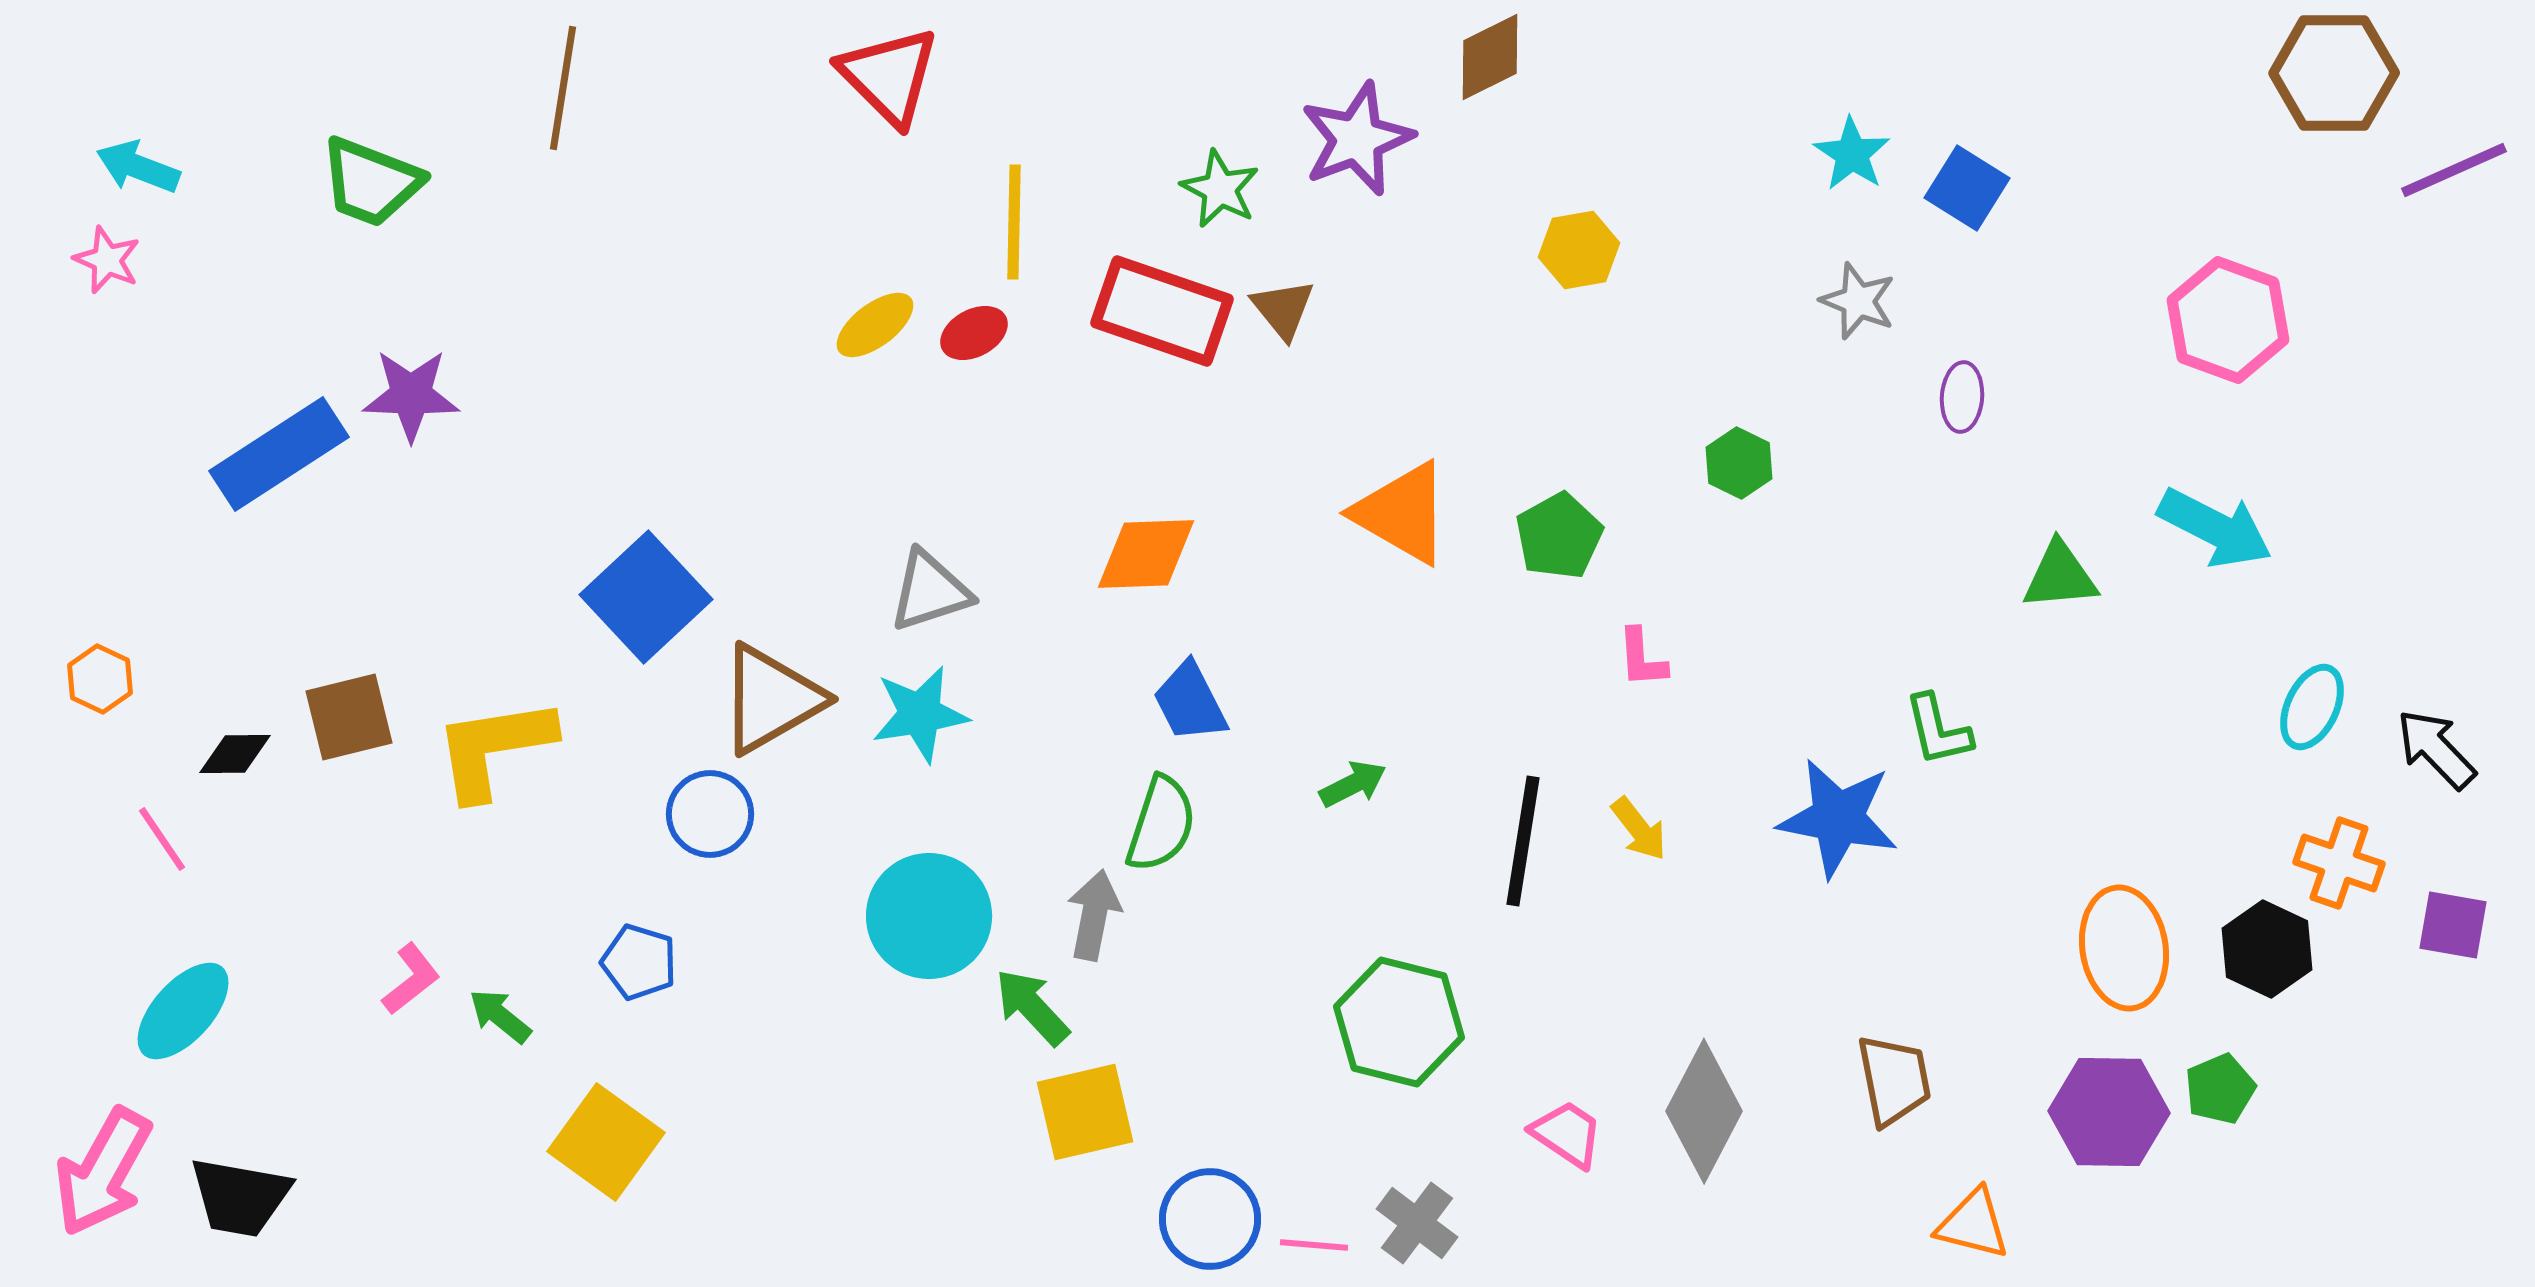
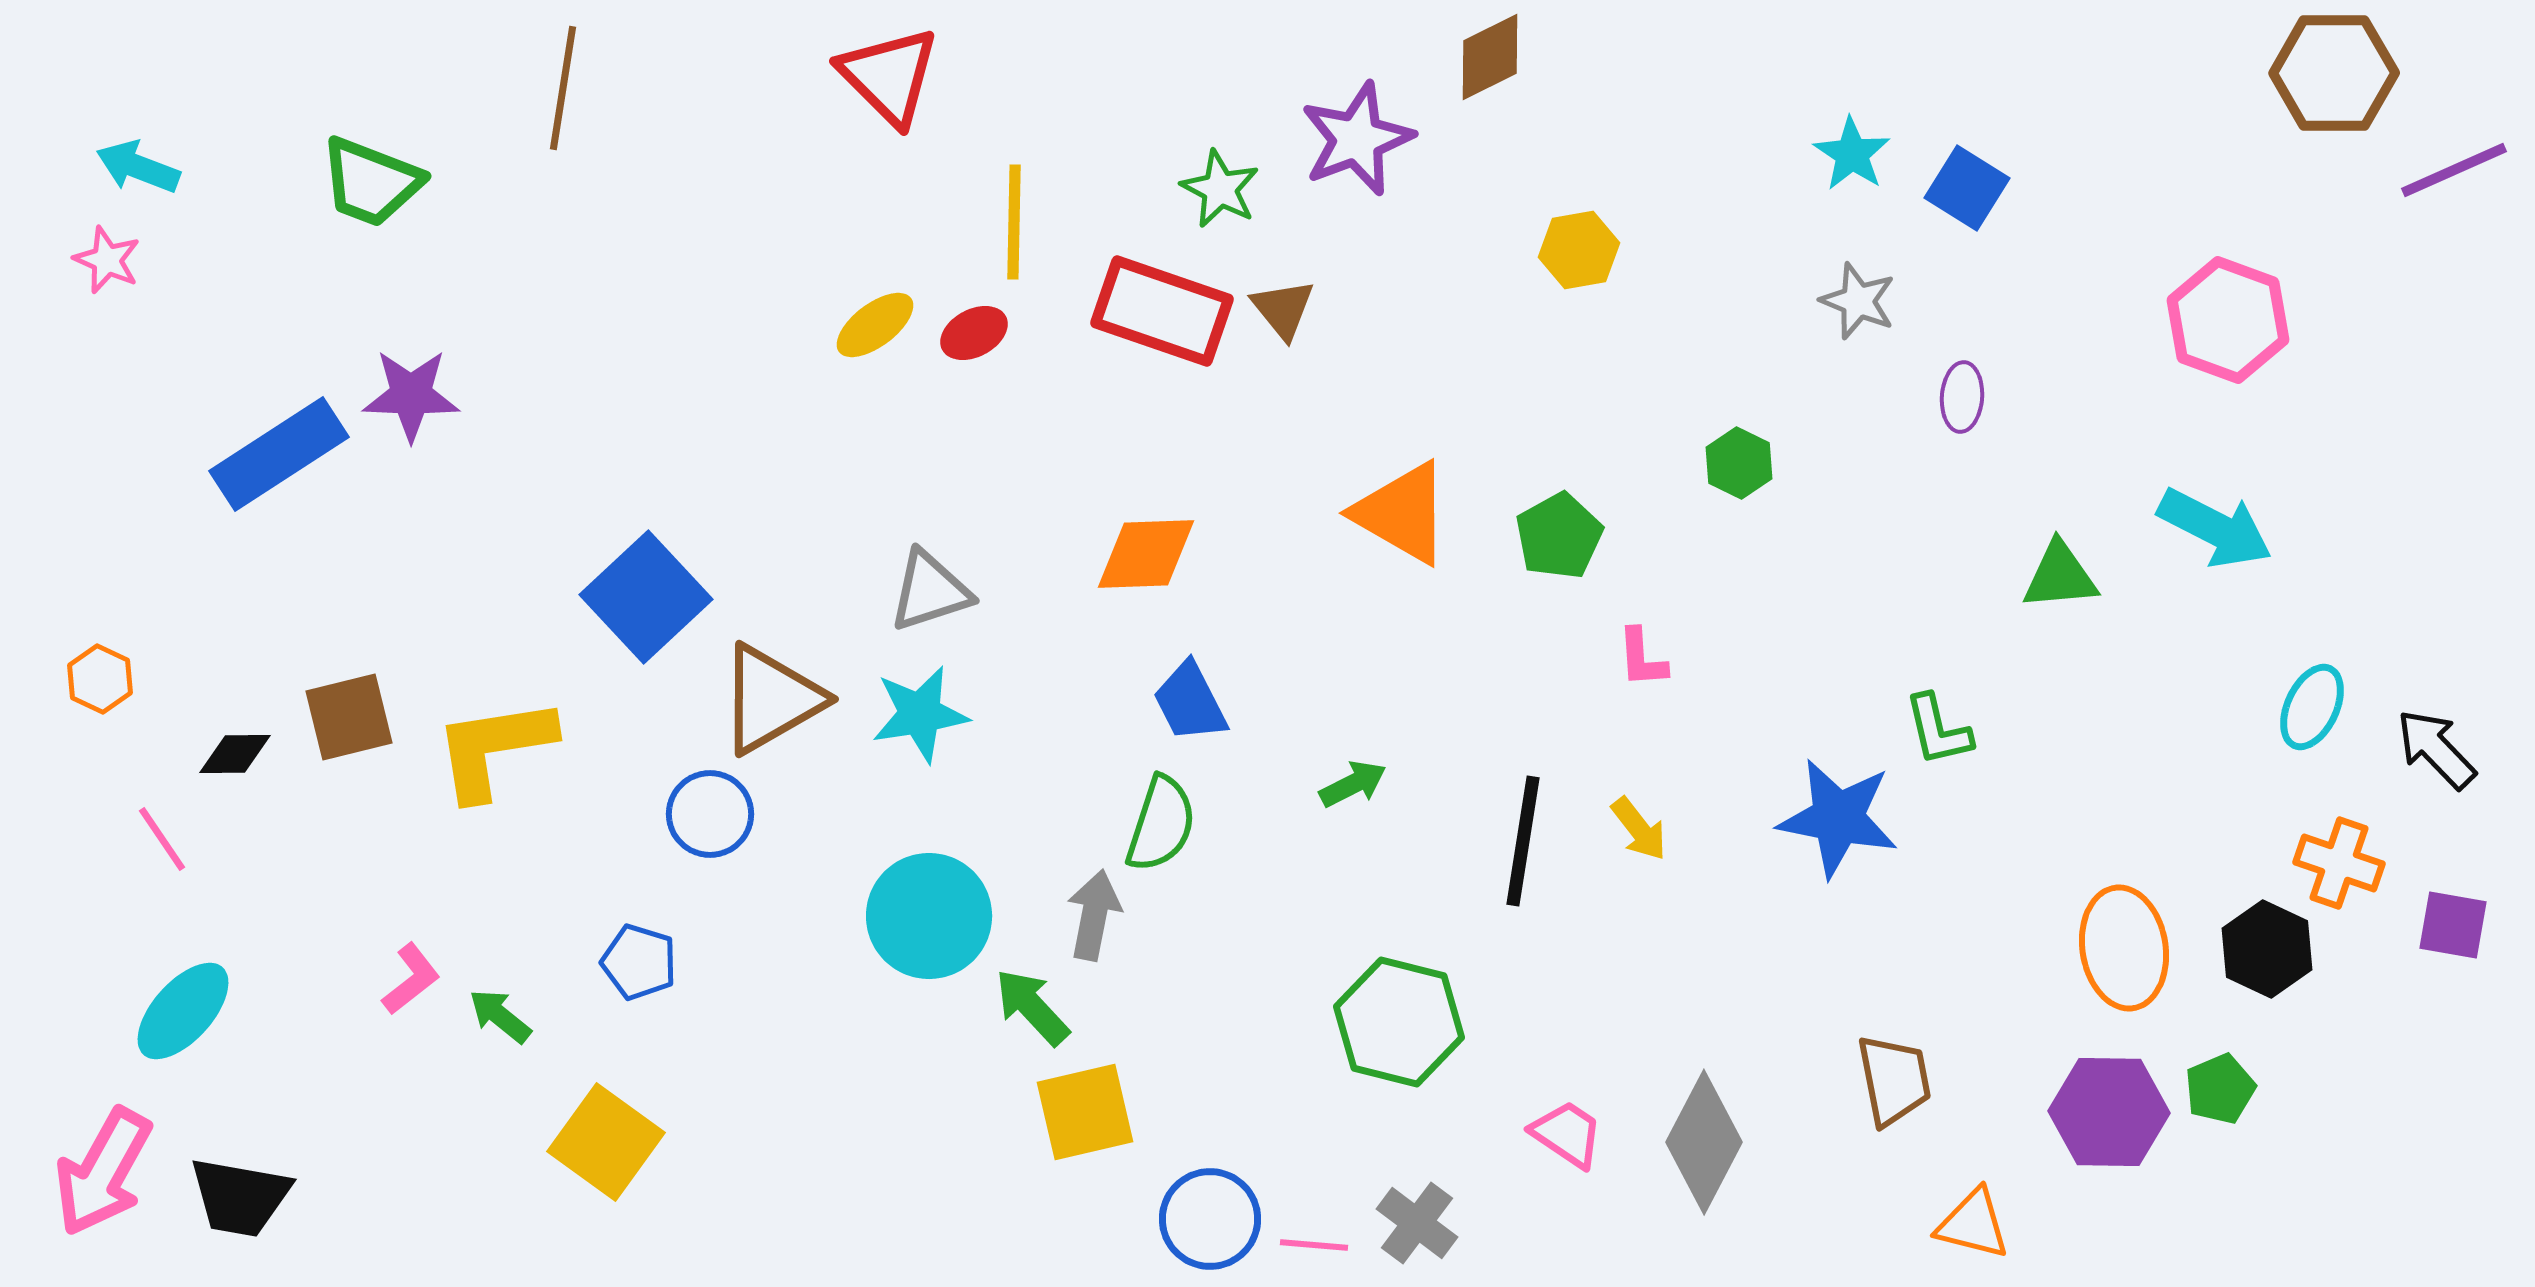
gray diamond at (1704, 1111): moved 31 px down
